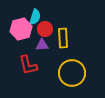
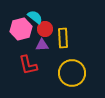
cyan semicircle: rotated 70 degrees counterclockwise
